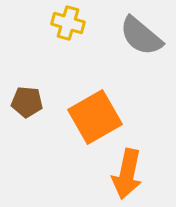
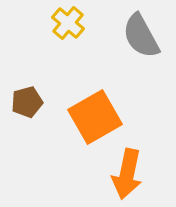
yellow cross: rotated 24 degrees clockwise
gray semicircle: rotated 21 degrees clockwise
brown pentagon: rotated 20 degrees counterclockwise
